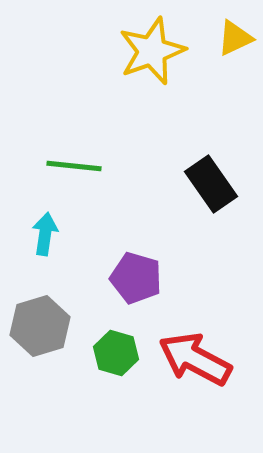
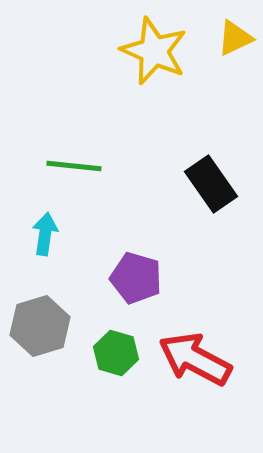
yellow star: moved 2 px right; rotated 28 degrees counterclockwise
